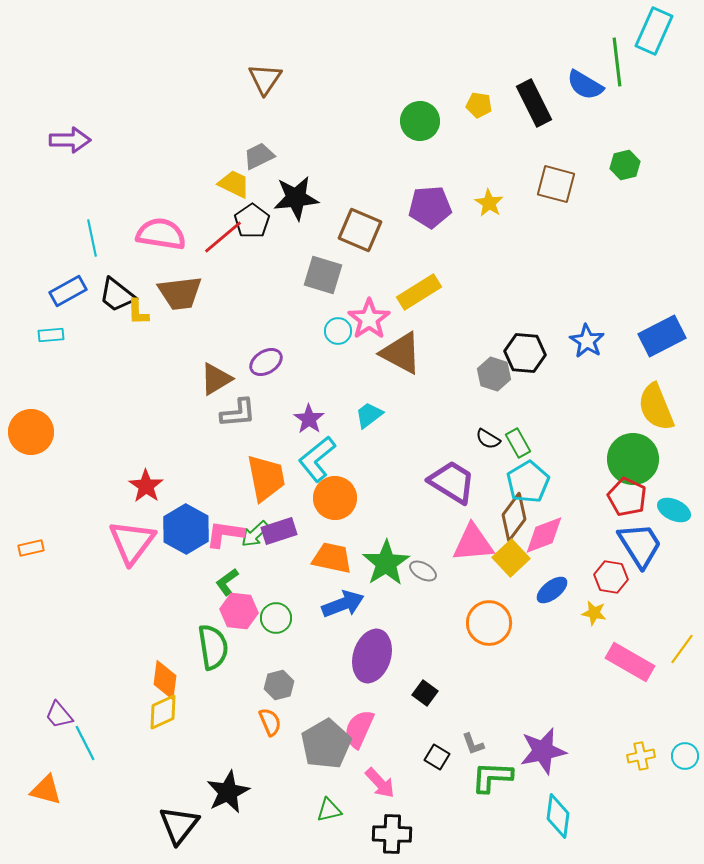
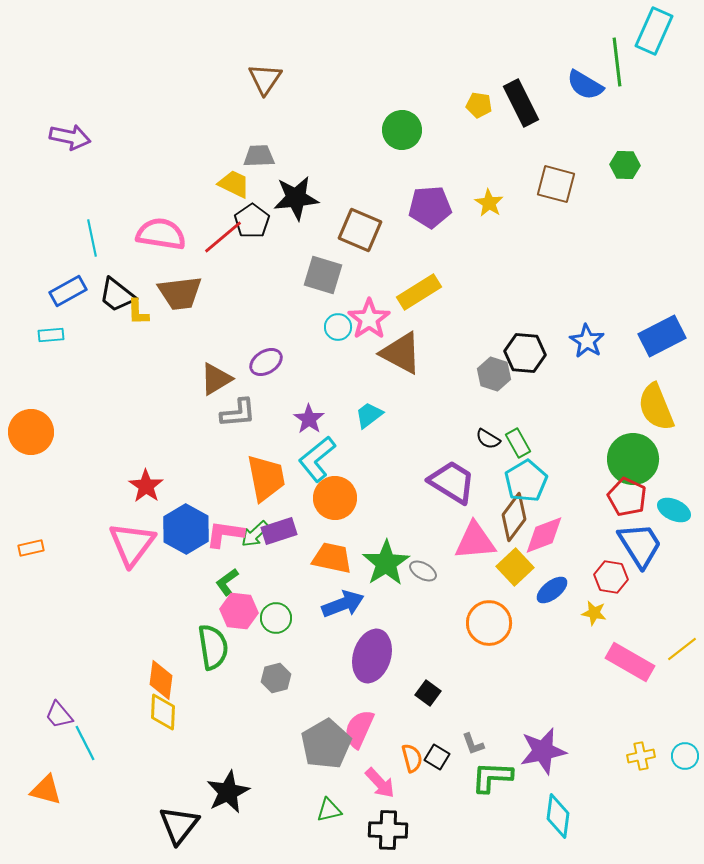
black rectangle at (534, 103): moved 13 px left
green circle at (420, 121): moved 18 px left, 9 px down
purple arrow at (70, 140): moved 3 px up; rotated 12 degrees clockwise
gray trapezoid at (259, 156): rotated 24 degrees clockwise
green hexagon at (625, 165): rotated 16 degrees clockwise
cyan circle at (338, 331): moved 4 px up
cyan pentagon at (528, 482): moved 2 px left, 1 px up
pink triangle at (132, 542): moved 2 px down
pink triangle at (473, 543): moved 2 px right, 2 px up
yellow square at (511, 558): moved 4 px right, 9 px down
yellow line at (682, 649): rotated 16 degrees clockwise
orange diamond at (165, 680): moved 4 px left
gray hexagon at (279, 685): moved 3 px left, 7 px up
black square at (425, 693): moved 3 px right
yellow diamond at (163, 712): rotated 63 degrees counterclockwise
orange semicircle at (270, 722): moved 142 px right, 36 px down; rotated 8 degrees clockwise
black cross at (392, 834): moved 4 px left, 4 px up
